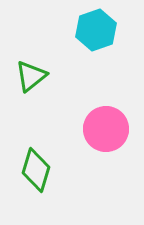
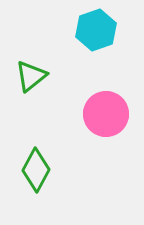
pink circle: moved 15 px up
green diamond: rotated 12 degrees clockwise
